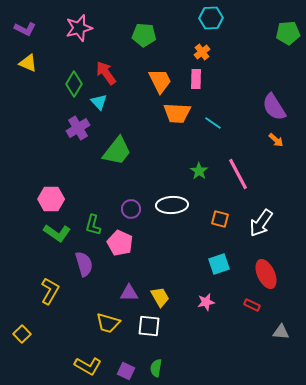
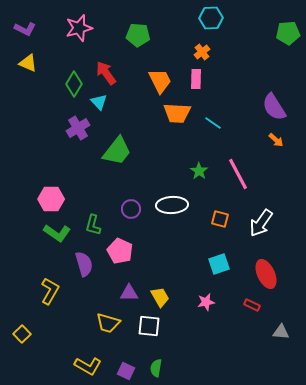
green pentagon at (144, 35): moved 6 px left
pink pentagon at (120, 243): moved 8 px down
